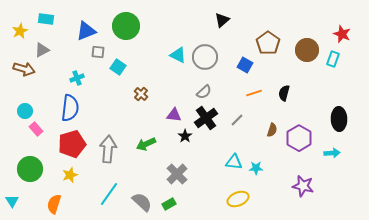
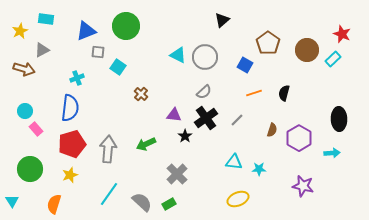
cyan rectangle at (333, 59): rotated 28 degrees clockwise
cyan star at (256, 168): moved 3 px right, 1 px down
